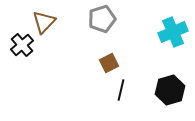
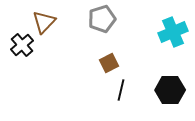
black hexagon: rotated 16 degrees clockwise
